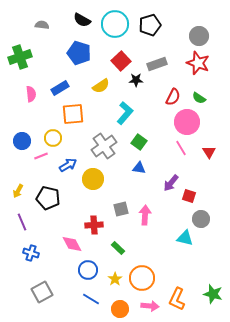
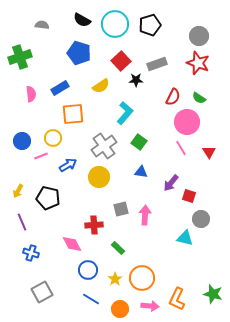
blue triangle at (139, 168): moved 2 px right, 4 px down
yellow circle at (93, 179): moved 6 px right, 2 px up
